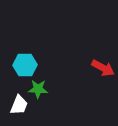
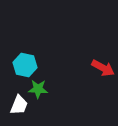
cyan hexagon: rotated 15 degrees clockwise
